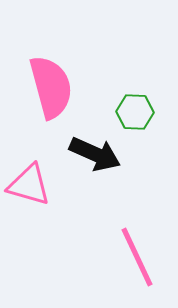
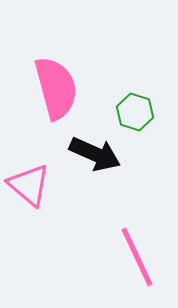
pink semicircle: moved 5 px right, 1 px down
green hexagon: rotated 15 degrees clockwise
pink triangle: rotated 24 degrees clockwise
